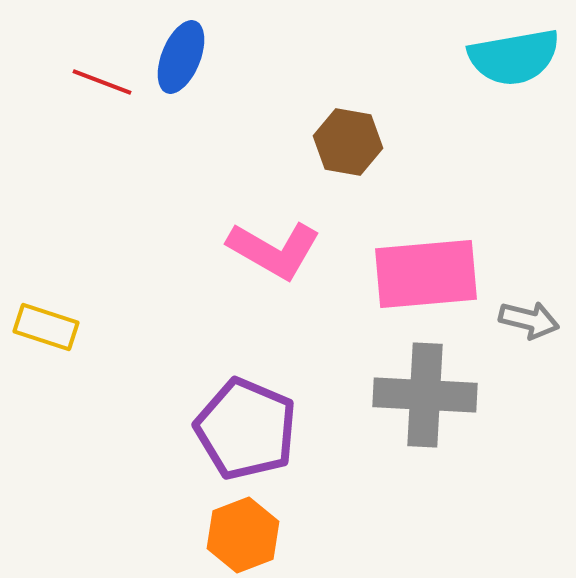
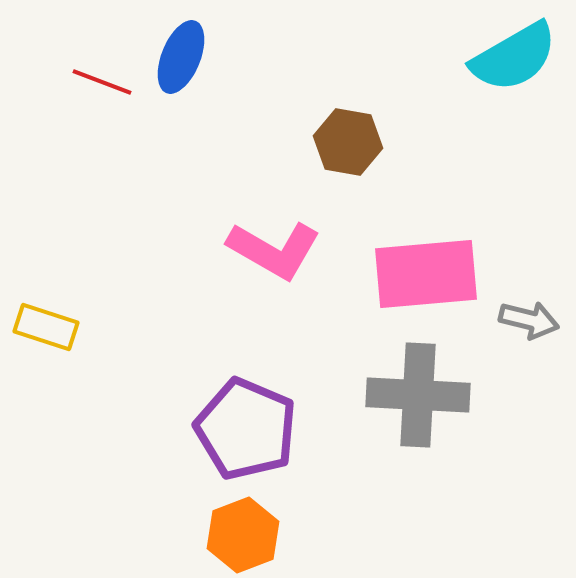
cyan semicircle: rotated 20 degrees counterclockwise
gray cross: moved 7 px left
